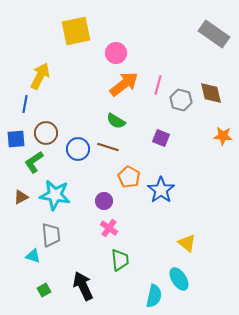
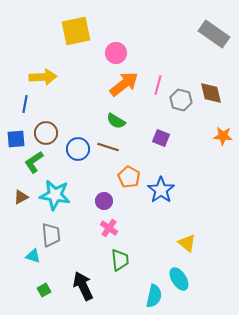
yellow arrow: moved 3 px right, 1 px down; rotated 60 degrees clockwise
